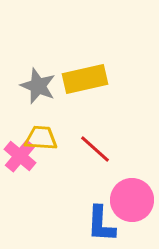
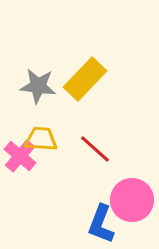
yellow rectangle: rotated 33 degrees counterclockwise
gray star: rotated 15 degrees counterclockwise
yellow trapezoid: moved 1 px down
blue L-shape: rotated 18 degrees clockwise
